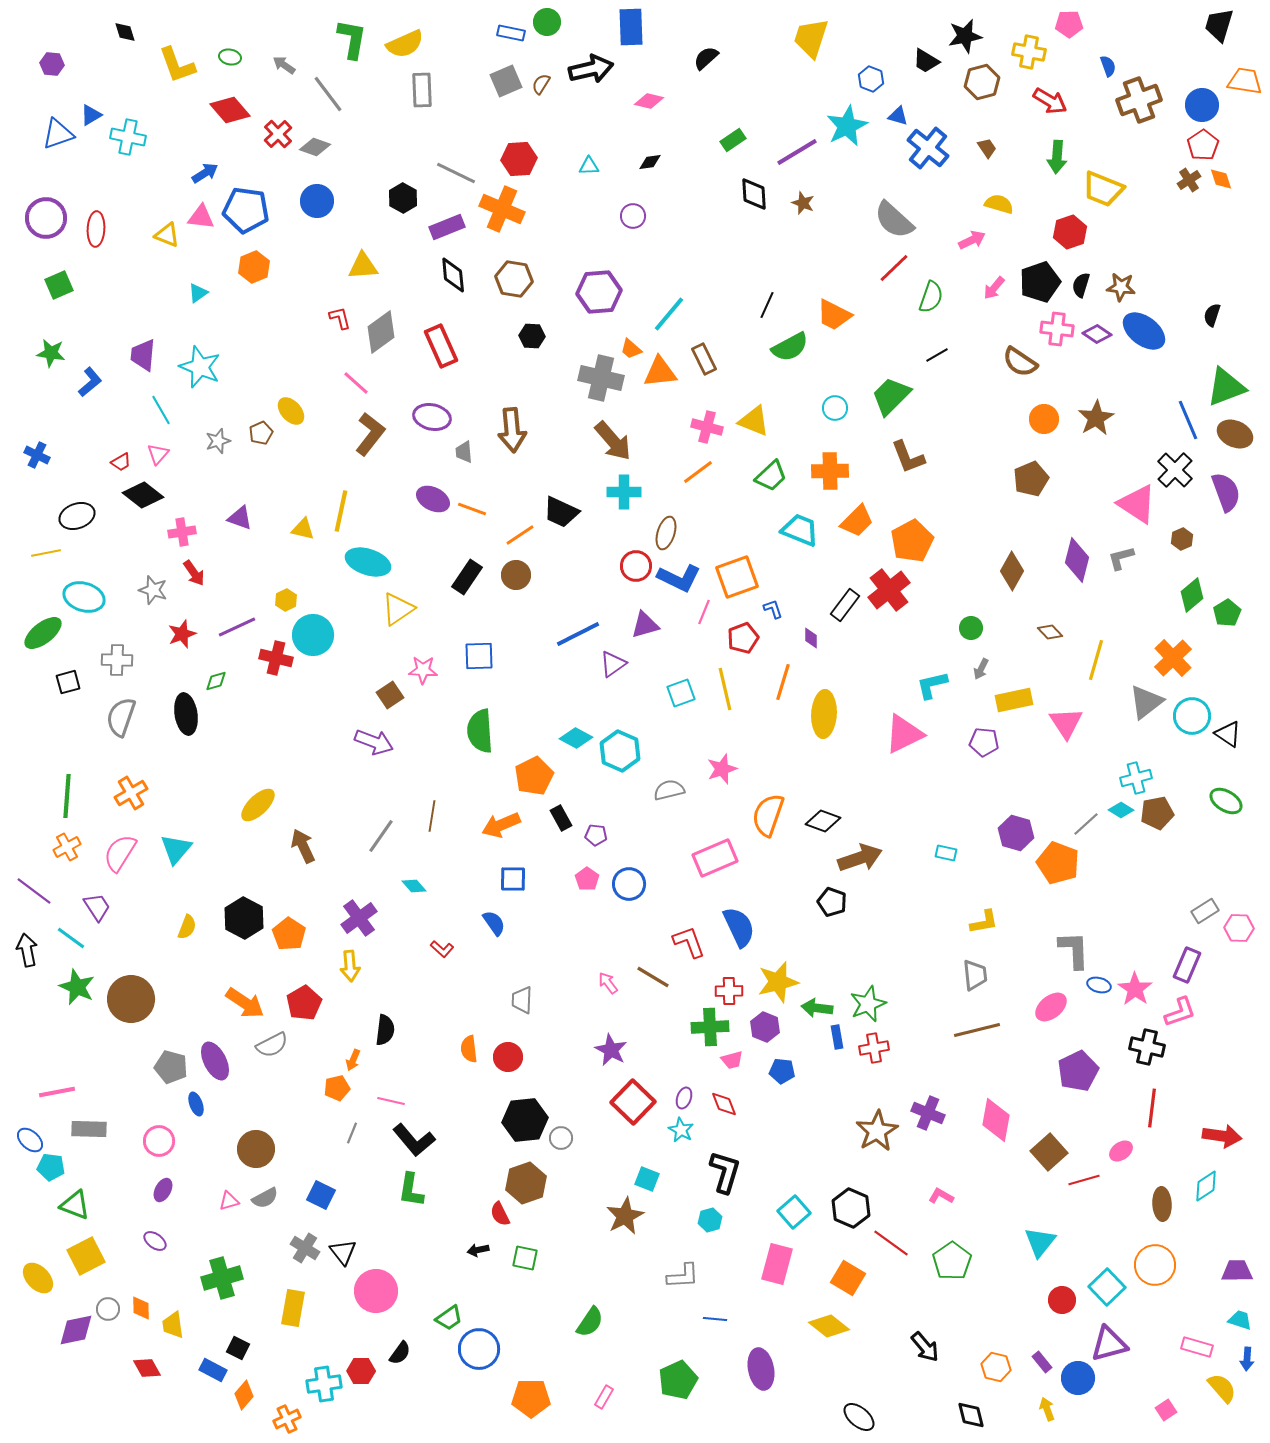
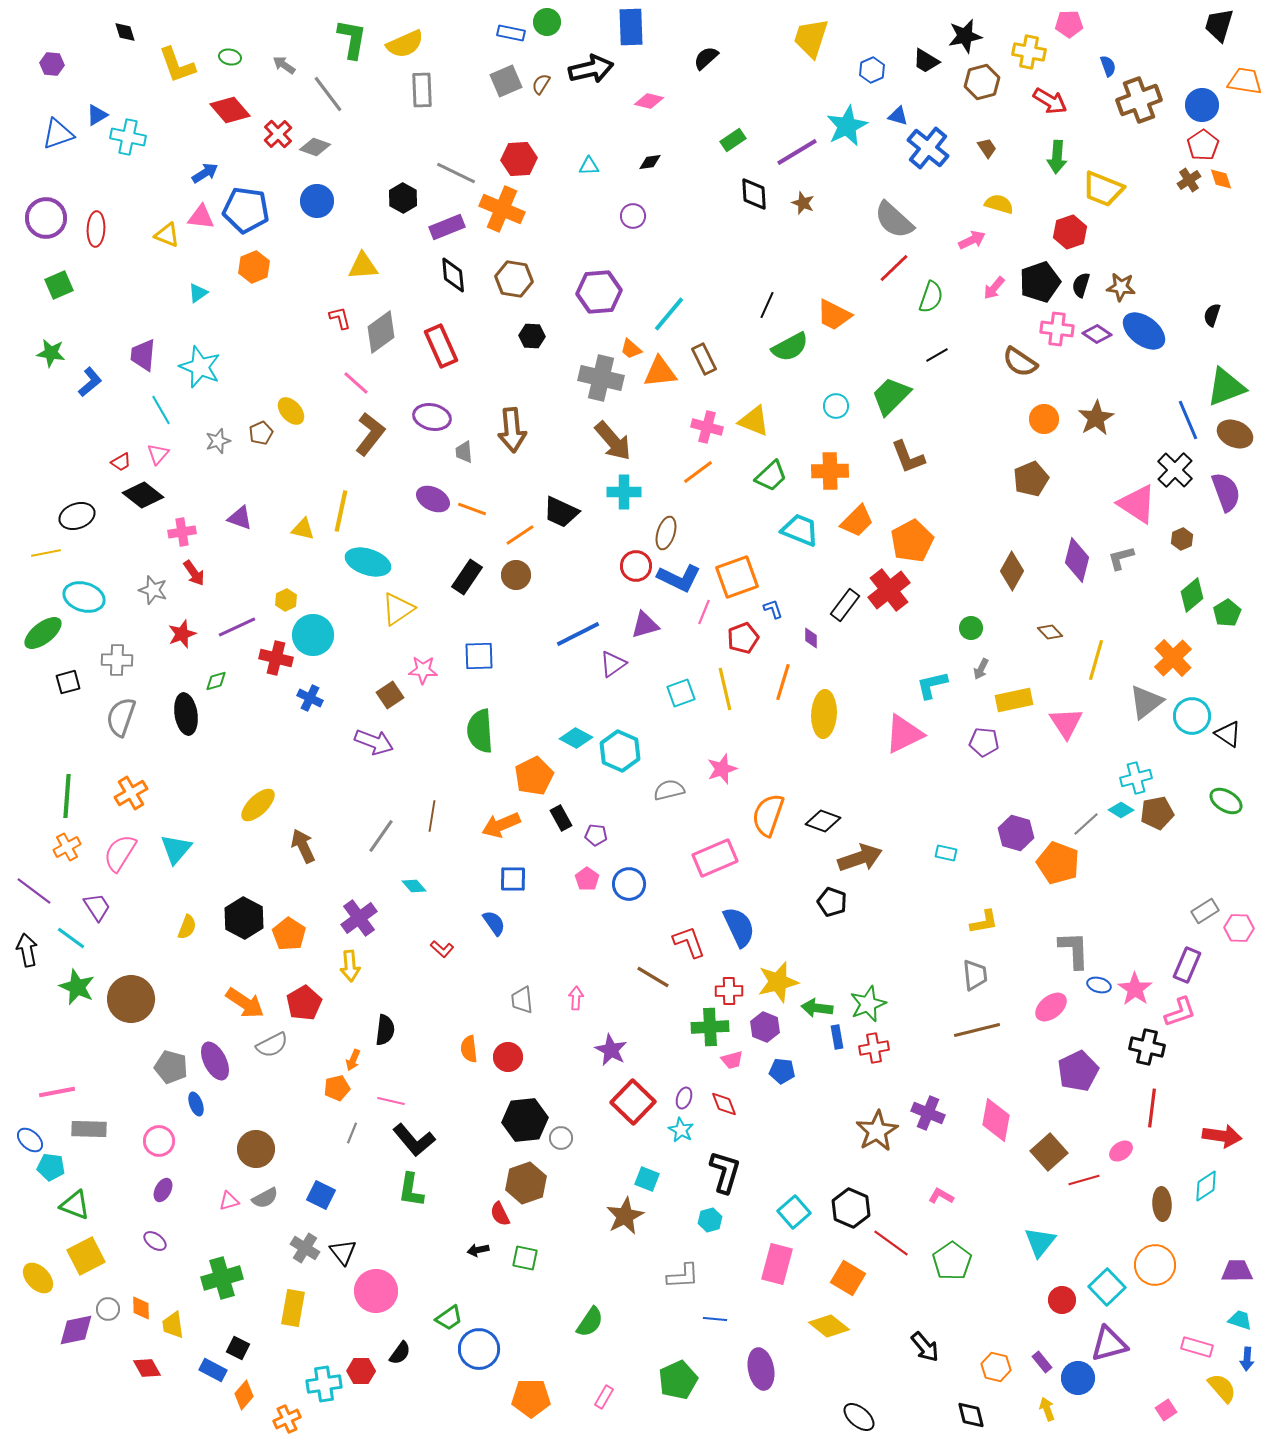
blue hexagon at (871, 79): moved 1 px right, 9 px up; rotated 15 degrees clockwise
blue triangle at (91, 115): moved 6 px right
cyan circle at (835, 408): moved 1 px right, 2 px up
blue cross at (37, 455): moved 273 px right, 243 px down
pink arrow at (608, 983): moved 32 px left, 15 px down; rotated 40 degrees clockwise
gray trapezoid at (522, 1000): rotated 8 degrees counterclockwise
